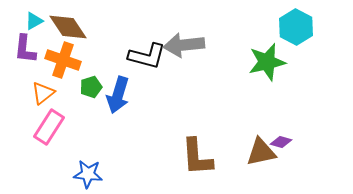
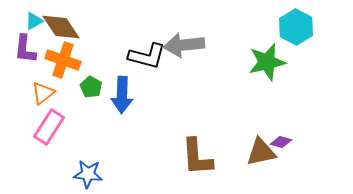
brown diamond: moved 7 px left
green pentagon: rotated 25 degrees counterclockwise
blue arrow: moved 4 px right; rotated 15 degrees counterclockwise
